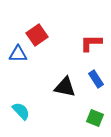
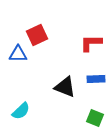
red square: rotated 10 degrees clockwise
blue rectangle: rotated 60 degrees counterclockwise
black triangle: rotated 10 degrees clockwise
cyan semicircle: rotated 90 degrees clockwise
